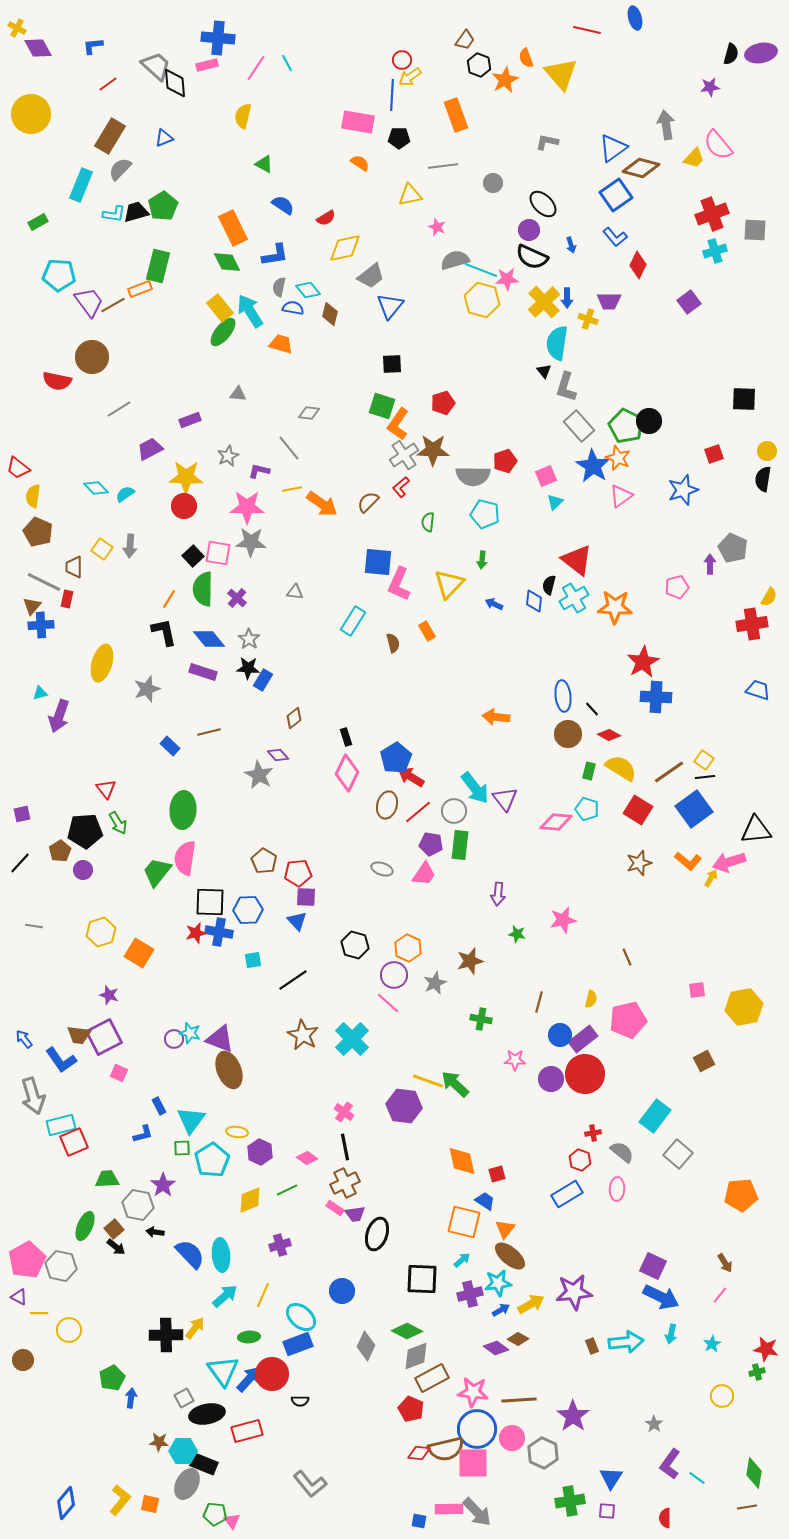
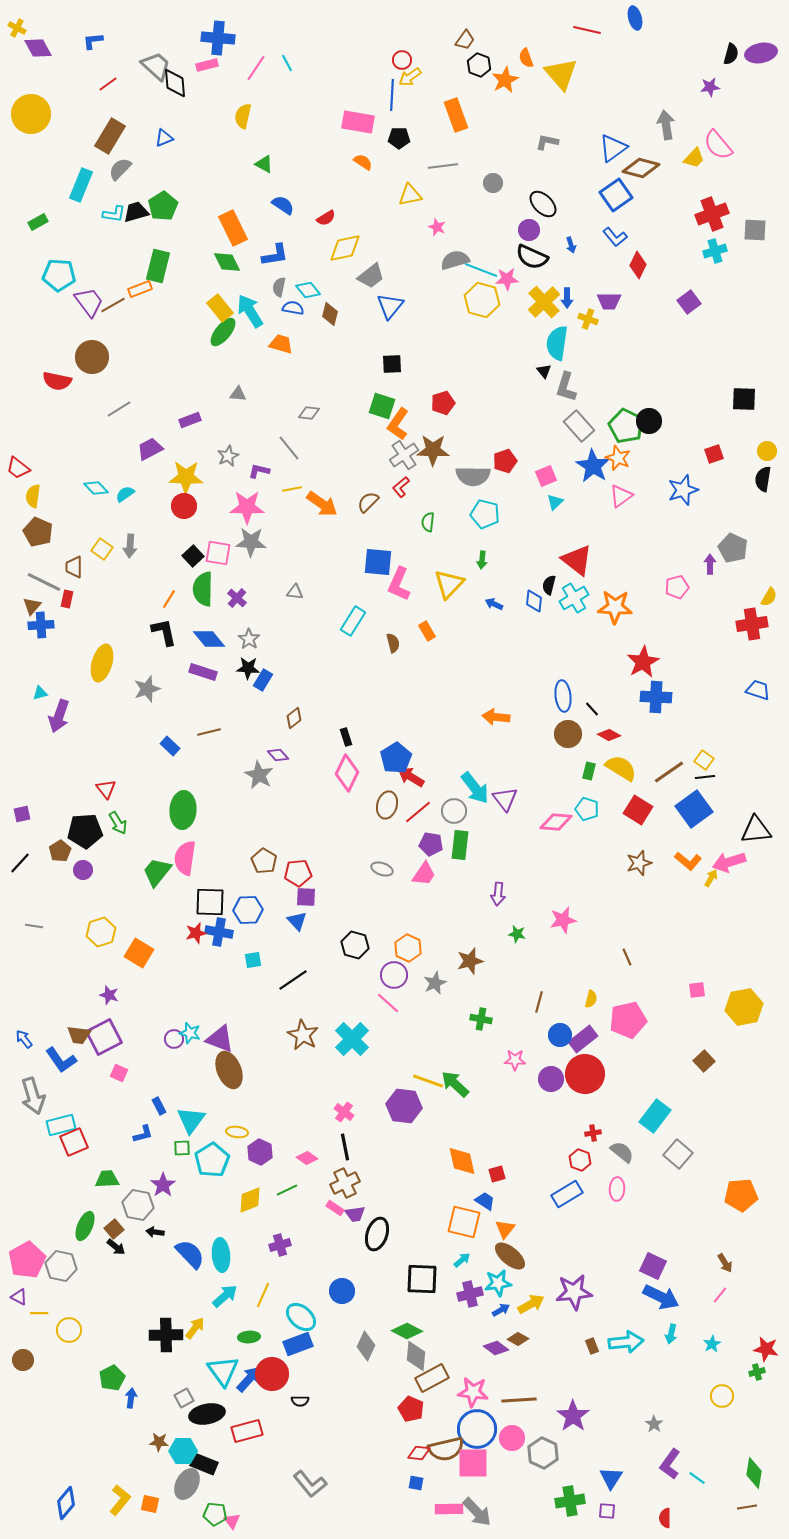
blue L-shape at (93, 46): moved 5 px up
orange semicircle at (360, 163): moved 3 px right, 1 px up
brown square at (704, 1061): rotated 15 degrees counterclockwise
gray diamond at (416, 1356): rotated 64 degrees counterclockwise
blue square at (419, 1521): moved 3 px left, 38 px up
